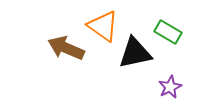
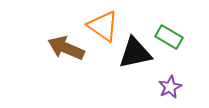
green rectangle: moved 1 px right, 5 px down
